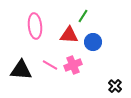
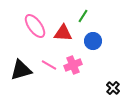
pink ellipse: rotated 30 degrees counterclockwise
red triangle: moved 6 px left, 2 px up
blue circle: moved 1 px up
pink line: moved 1 px left
black triangle: rotated 20 degrees counterclockwise
black cross: moved 2 px left, 2 px down
